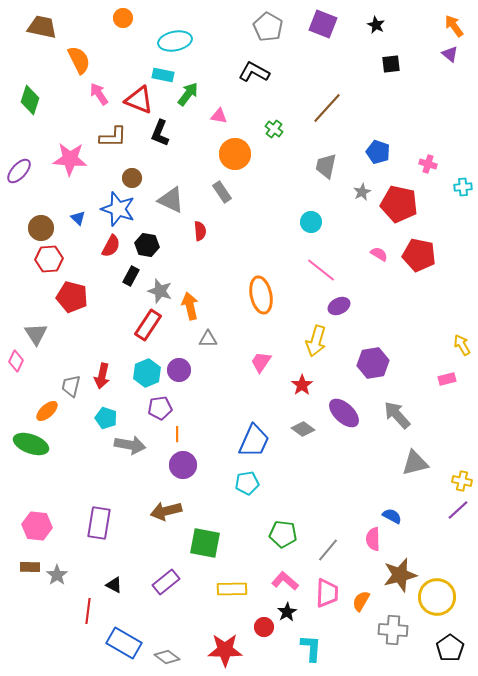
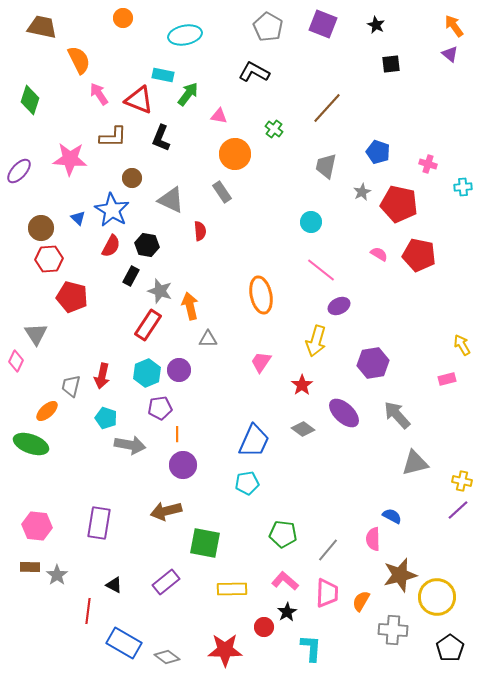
cyan ellipse at (175, 41): moved 10 px right, 6 px up
black L-shape at (160, 133): moved 1 px right, 5 px down
blue star at (118, 209): moved 6 px left, 1 px down; rotated 12 degrees clockwise
